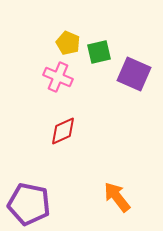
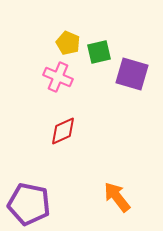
purple square: moved 2 px left; rotated 8 degrees counterclockwise
